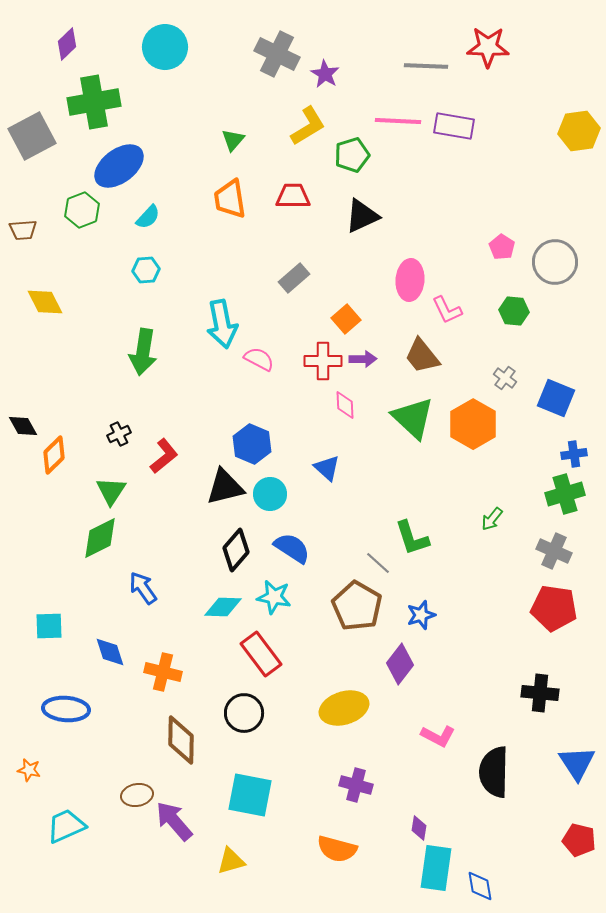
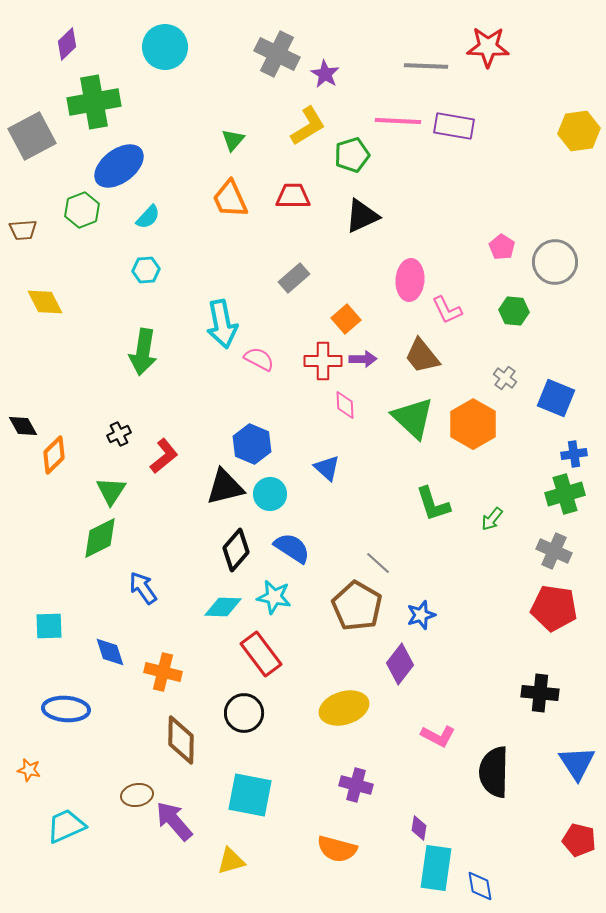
orange trapezoid at (230, 199): rotated 15 degrees counterclockwise
green L-shape at (412, 538): moved 21 px right, 34 px up
